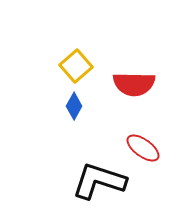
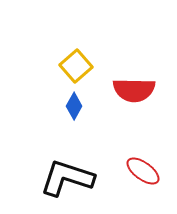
red semicircle: moved 6 px down
red ellipse: moved 23 px down
black L-shape: moved 32 px left, 3 px up
